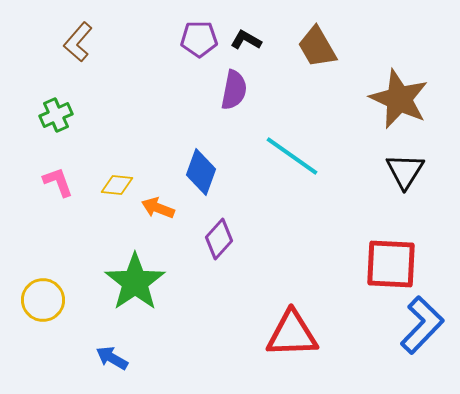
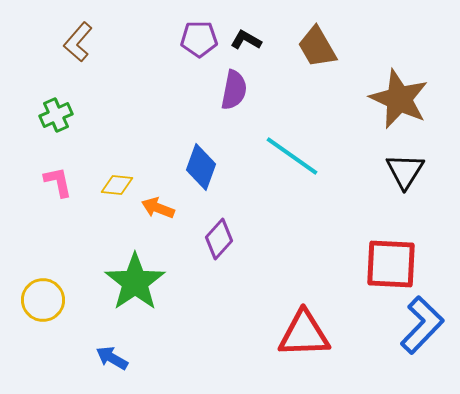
blue diamond: moved 5 px up
pink L-shape: rotated 8 degrees clockwise
red triangle: moved 12 px right
